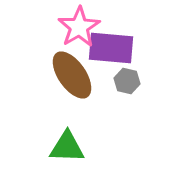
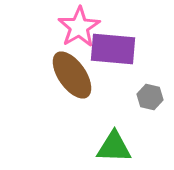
purple rectangle: moved 2 px right, 1 px down
gray hexagon: moved 23 px right, 16 px down
green triangle: moved 47 px right
